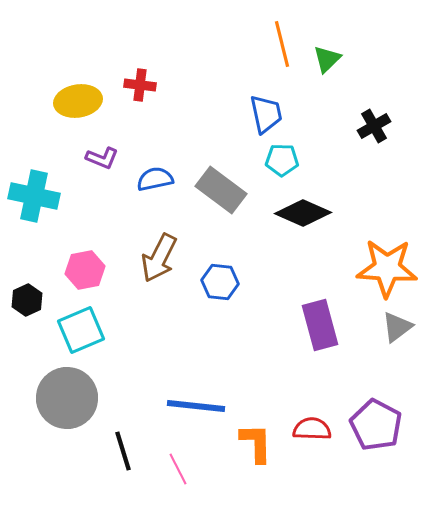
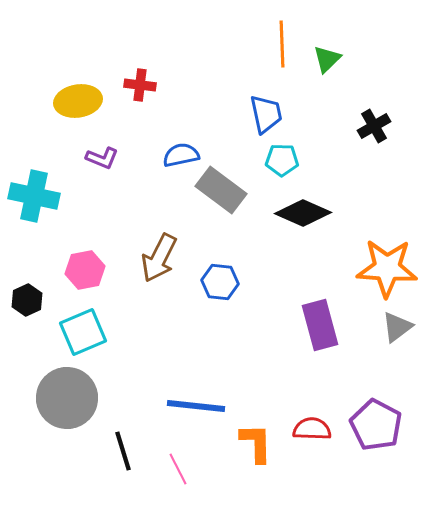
orange line: rotated 12 degrees clockwise
blue semicircle: moved 26 px right, 24 px up
cyan square: moved 2 px right, 2 px down
